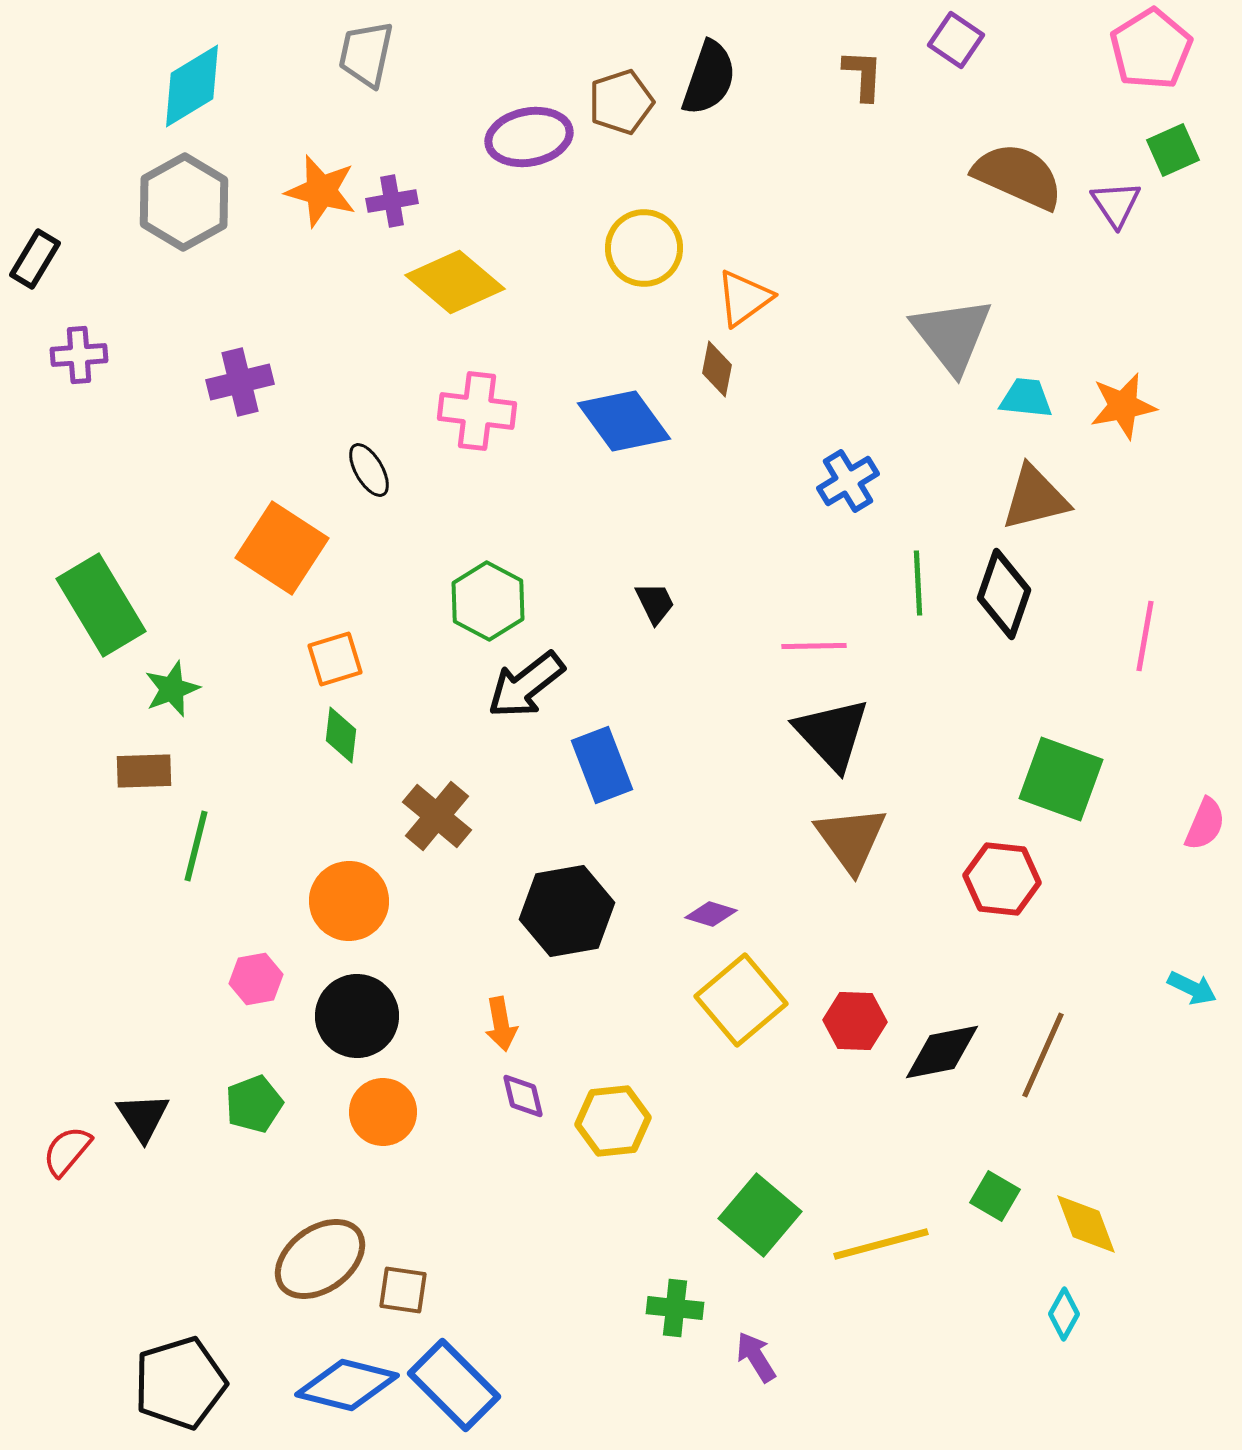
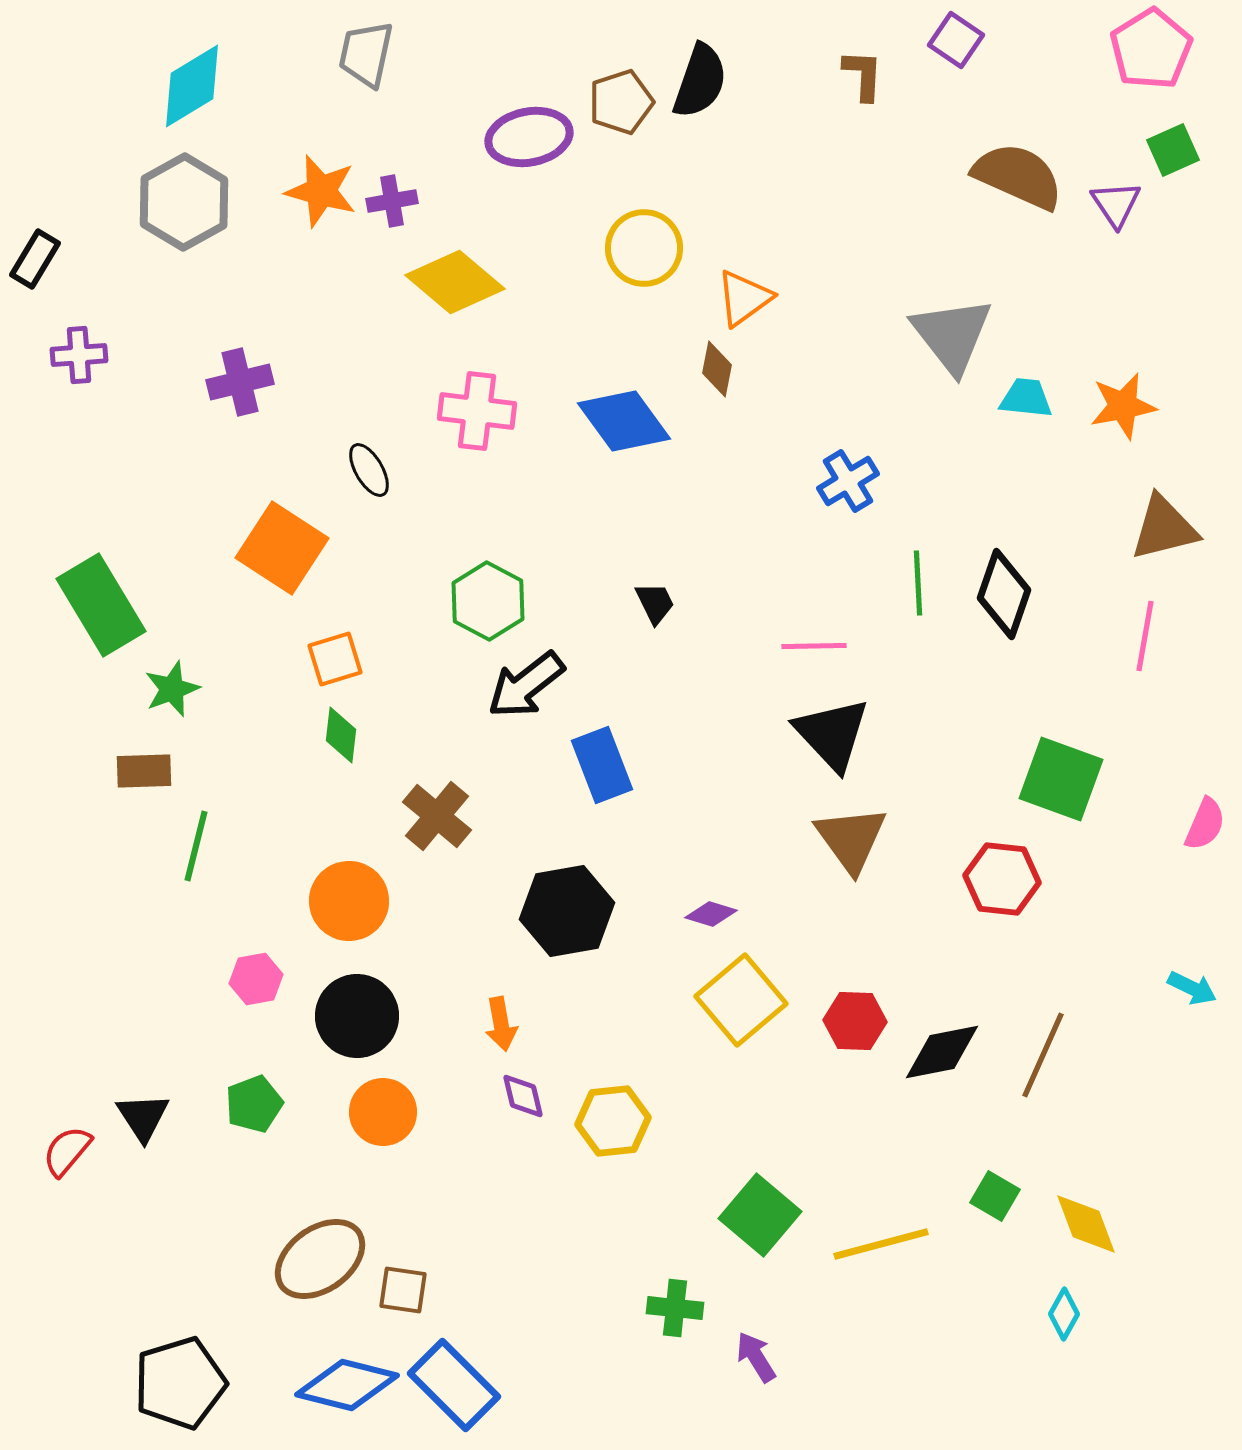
black semicircle at (709, 78): moved 9 px left, 3 px down
brown triangle at (1035, 498): moved 129 px right, 30 px down
